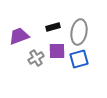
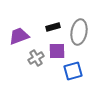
blue square: moved 6 px left, 12 px down
